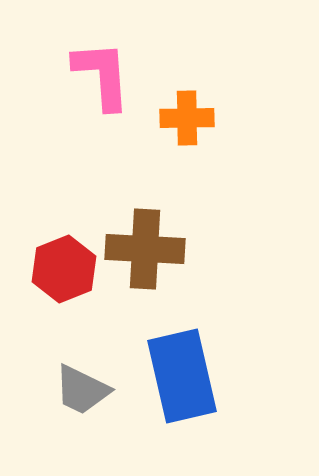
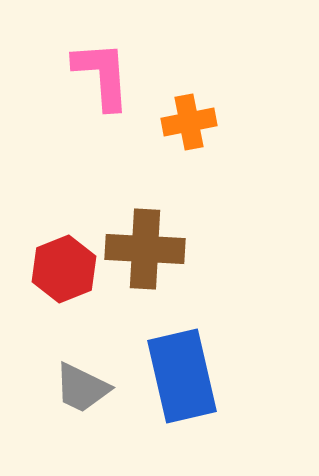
orange cross: moved 2 px right, 4 px down; rotated 10 degrees counterclockwise
gray trapezoid: moved 2 px up
